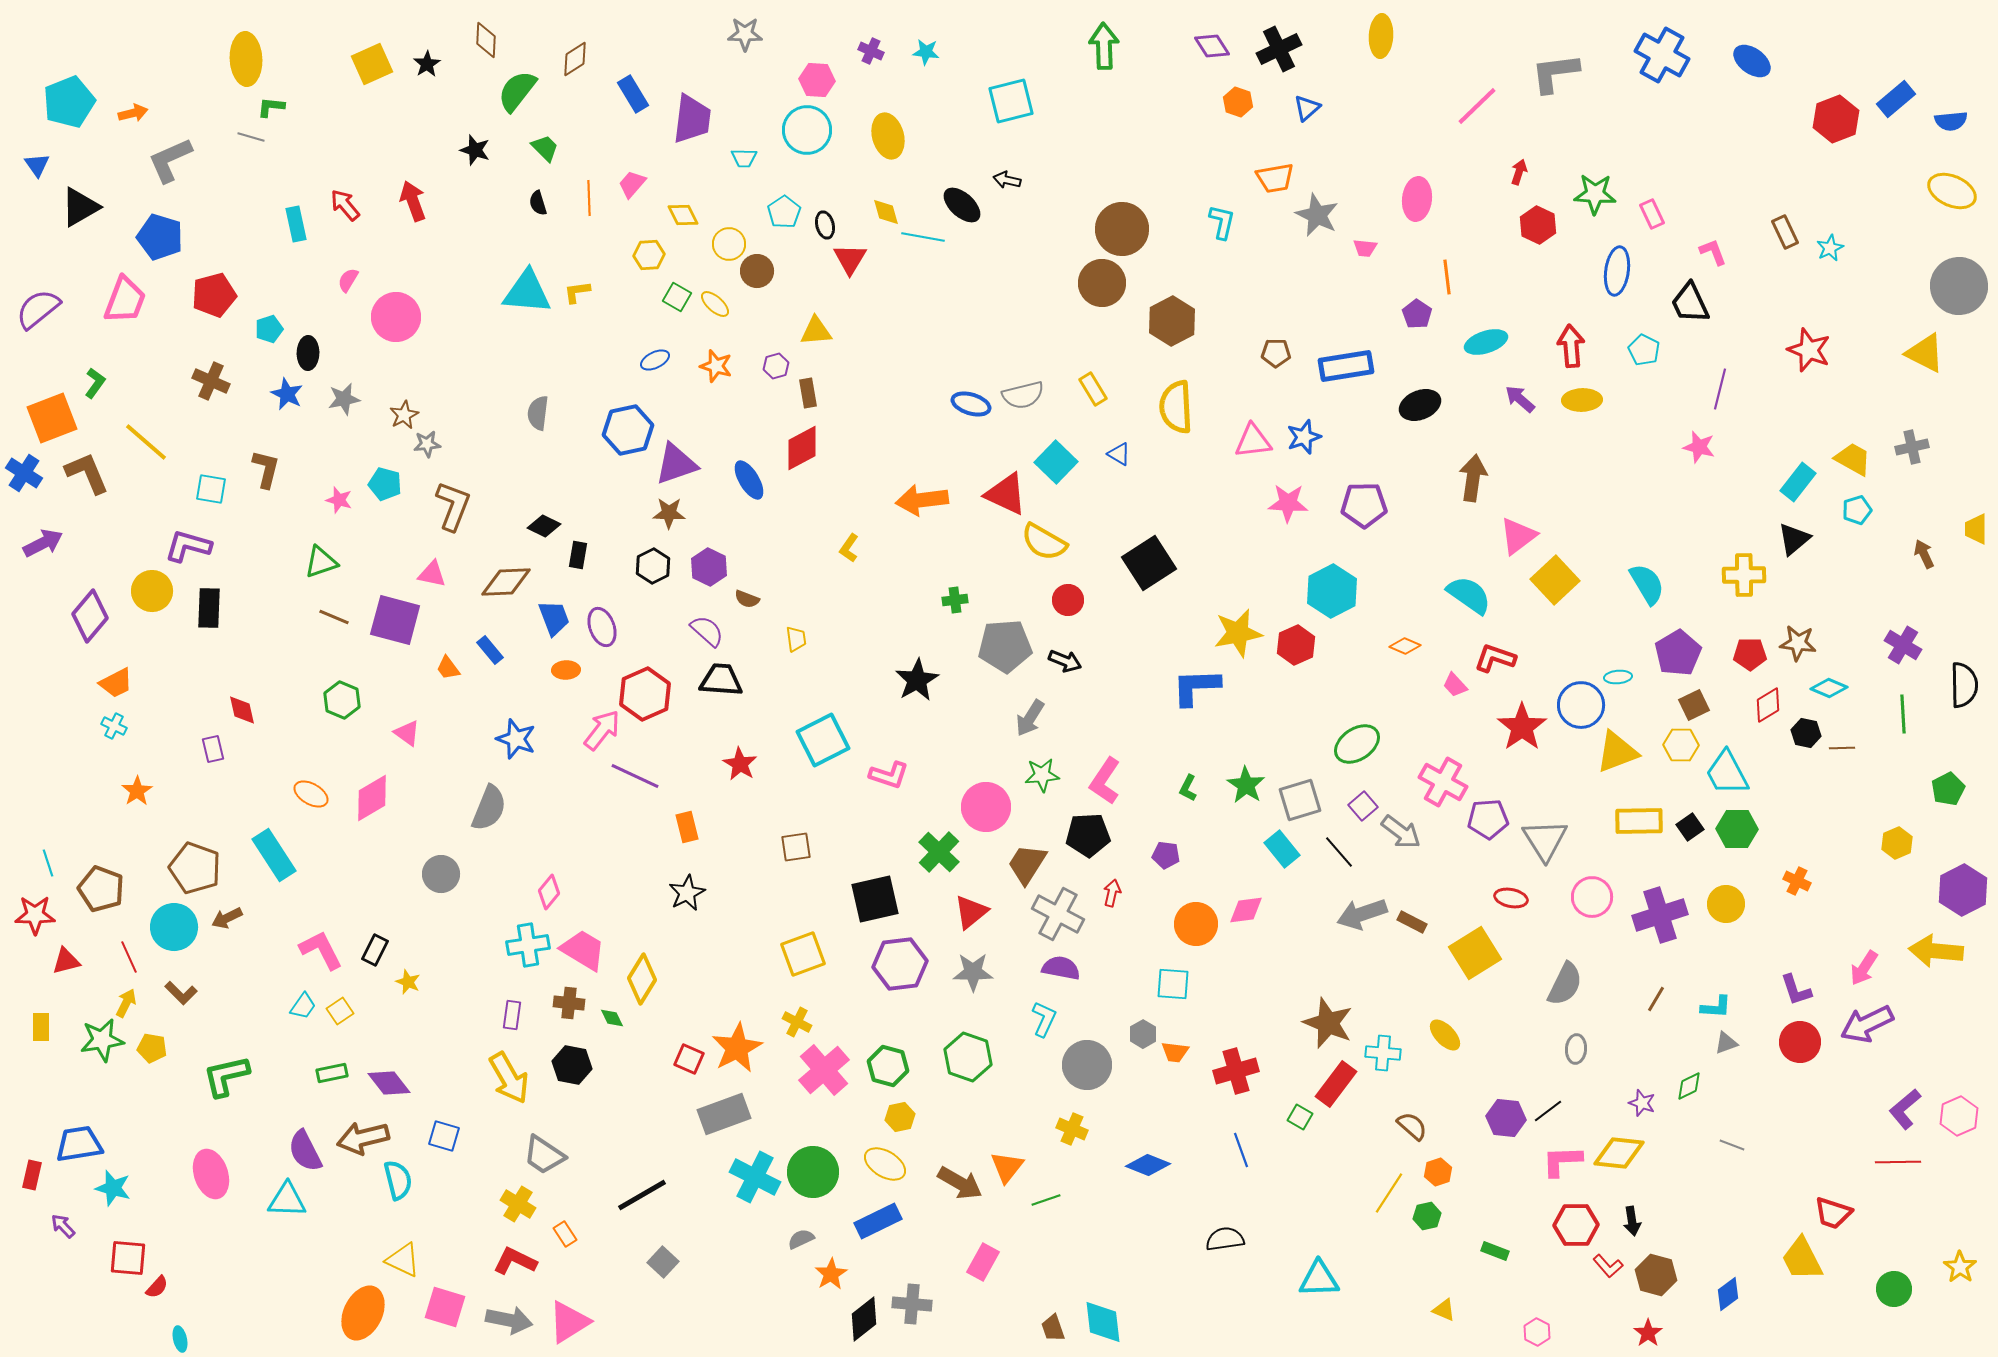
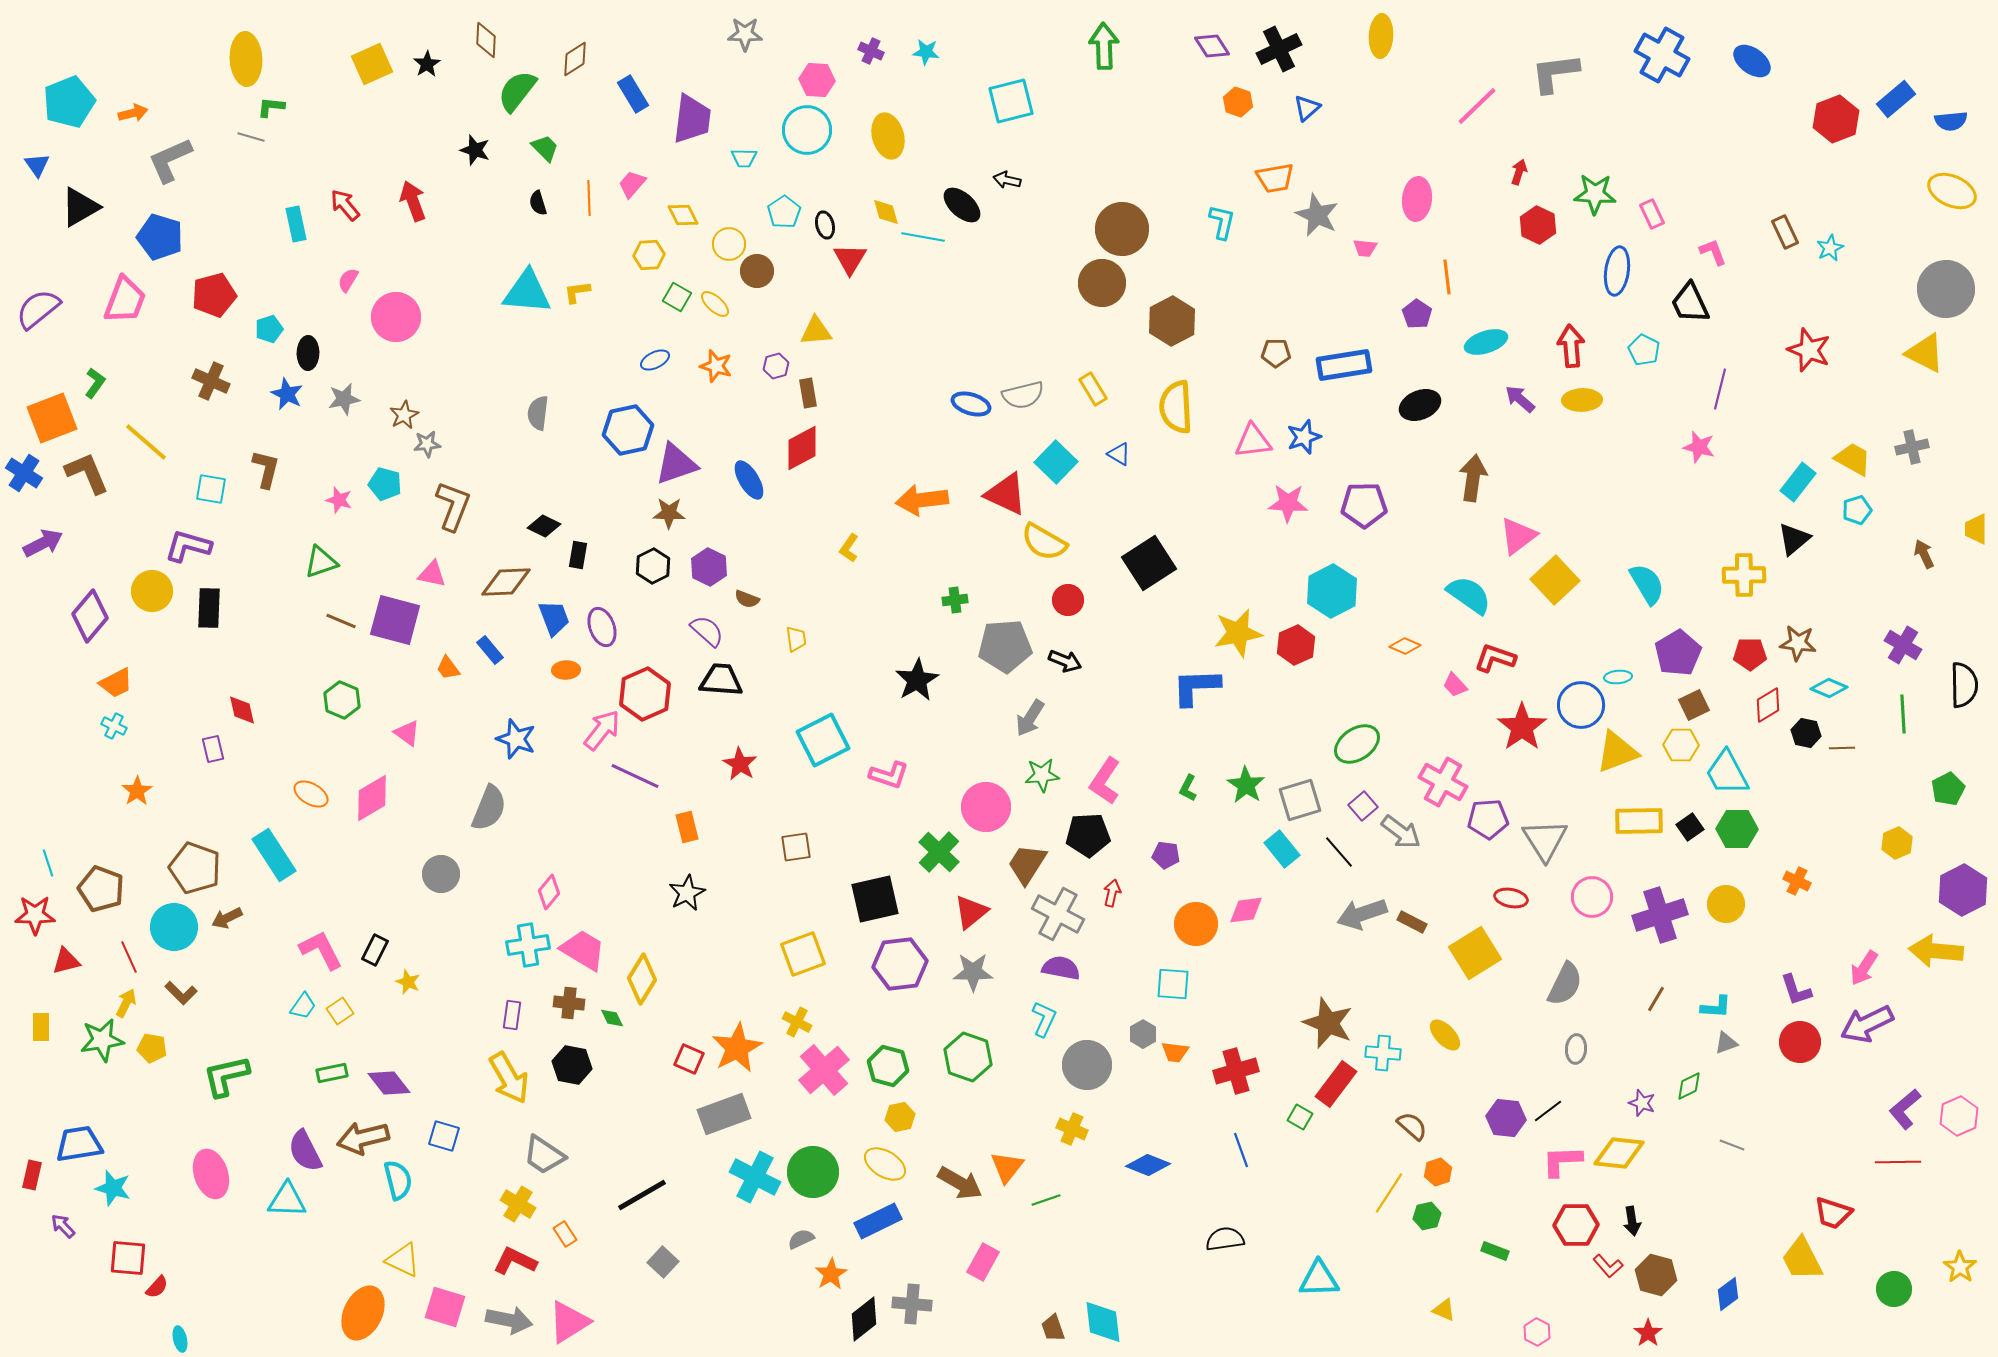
gray circle at (1959, 286): moved 13 px left, 3 px down
blue rectangle at (1346, 366): moved 2 px left, 1 px up
brown line at (334, 617): moved 7 px right, 4 px down
